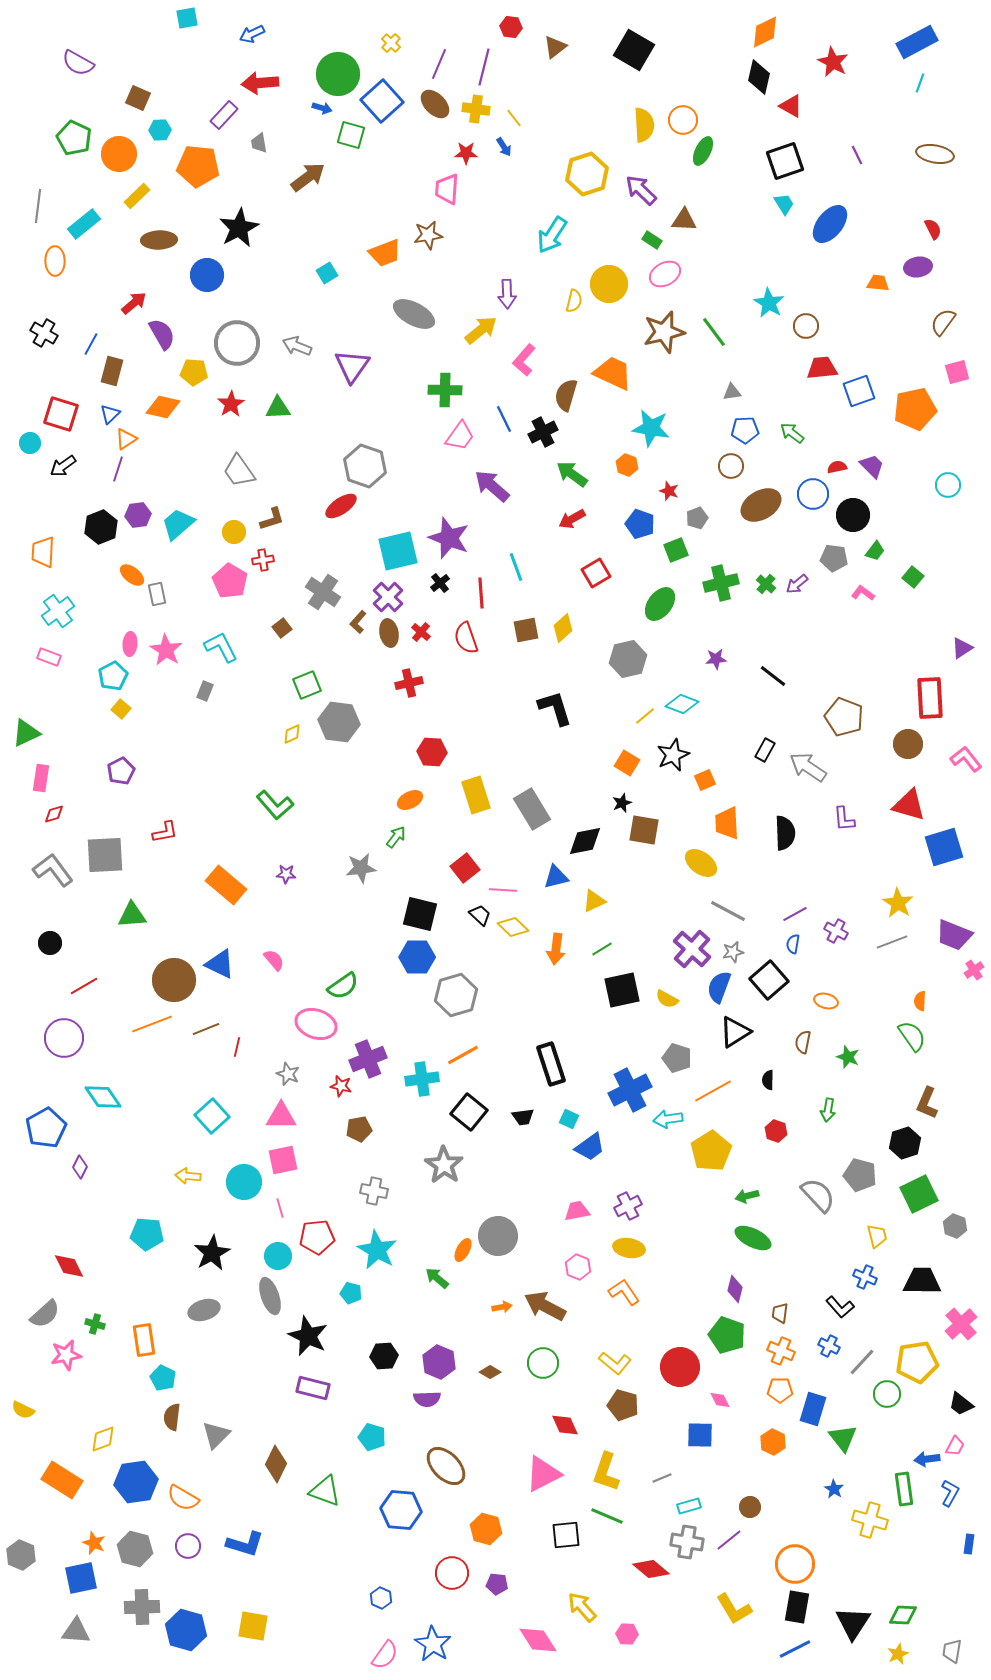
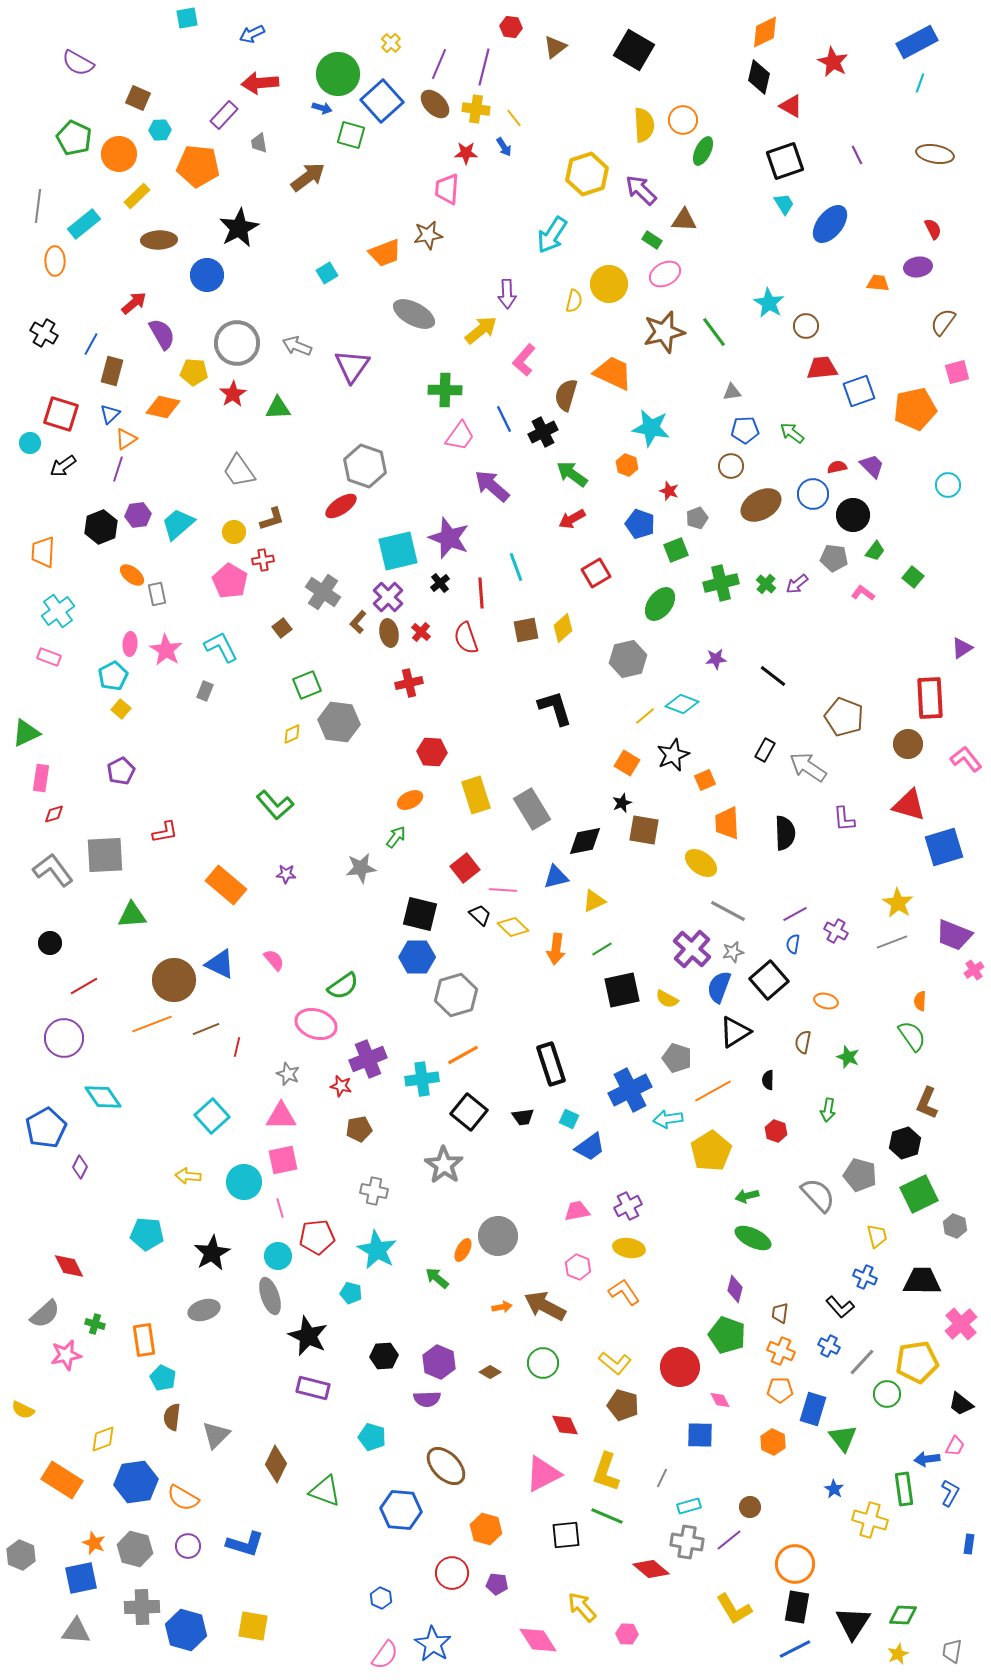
red star at (231, 404): moved 2 px right, 10 px up
gray line at (662, 1478): rotated 42 degrees counterclockwise
